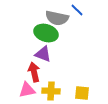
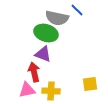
yellow square: moved 8 px right, 9 px up; rotated 14 degrees counterclockwise
